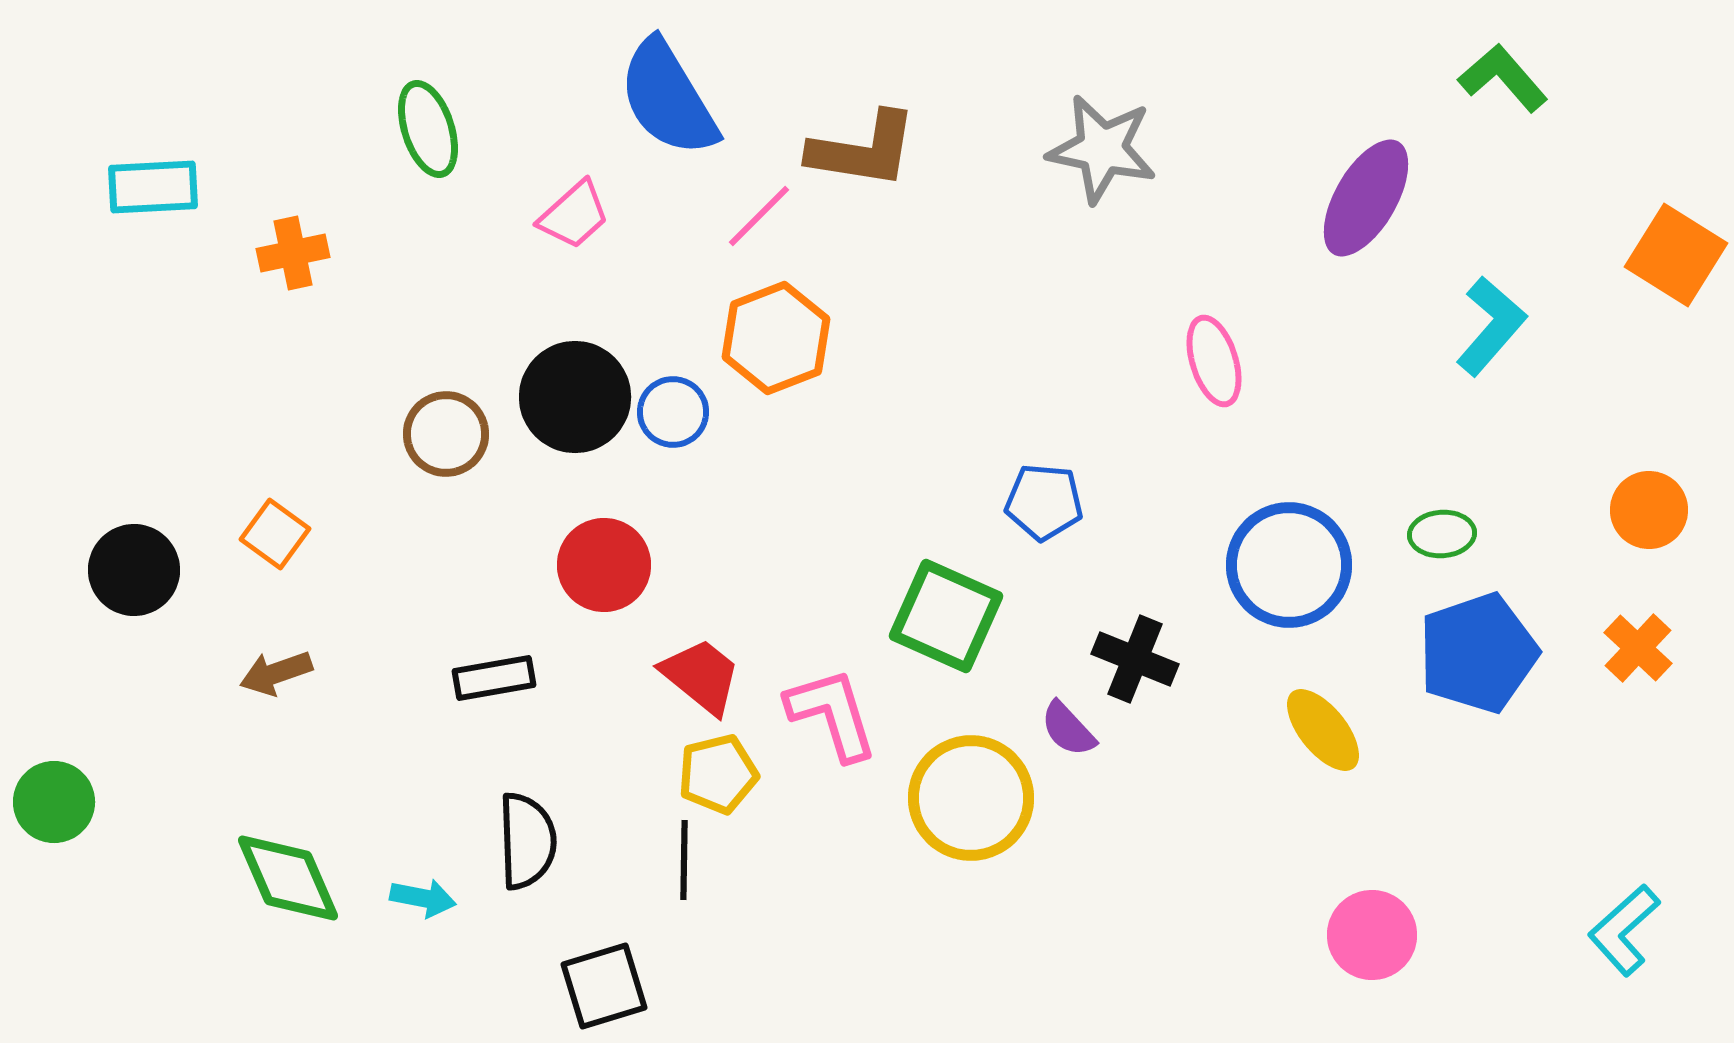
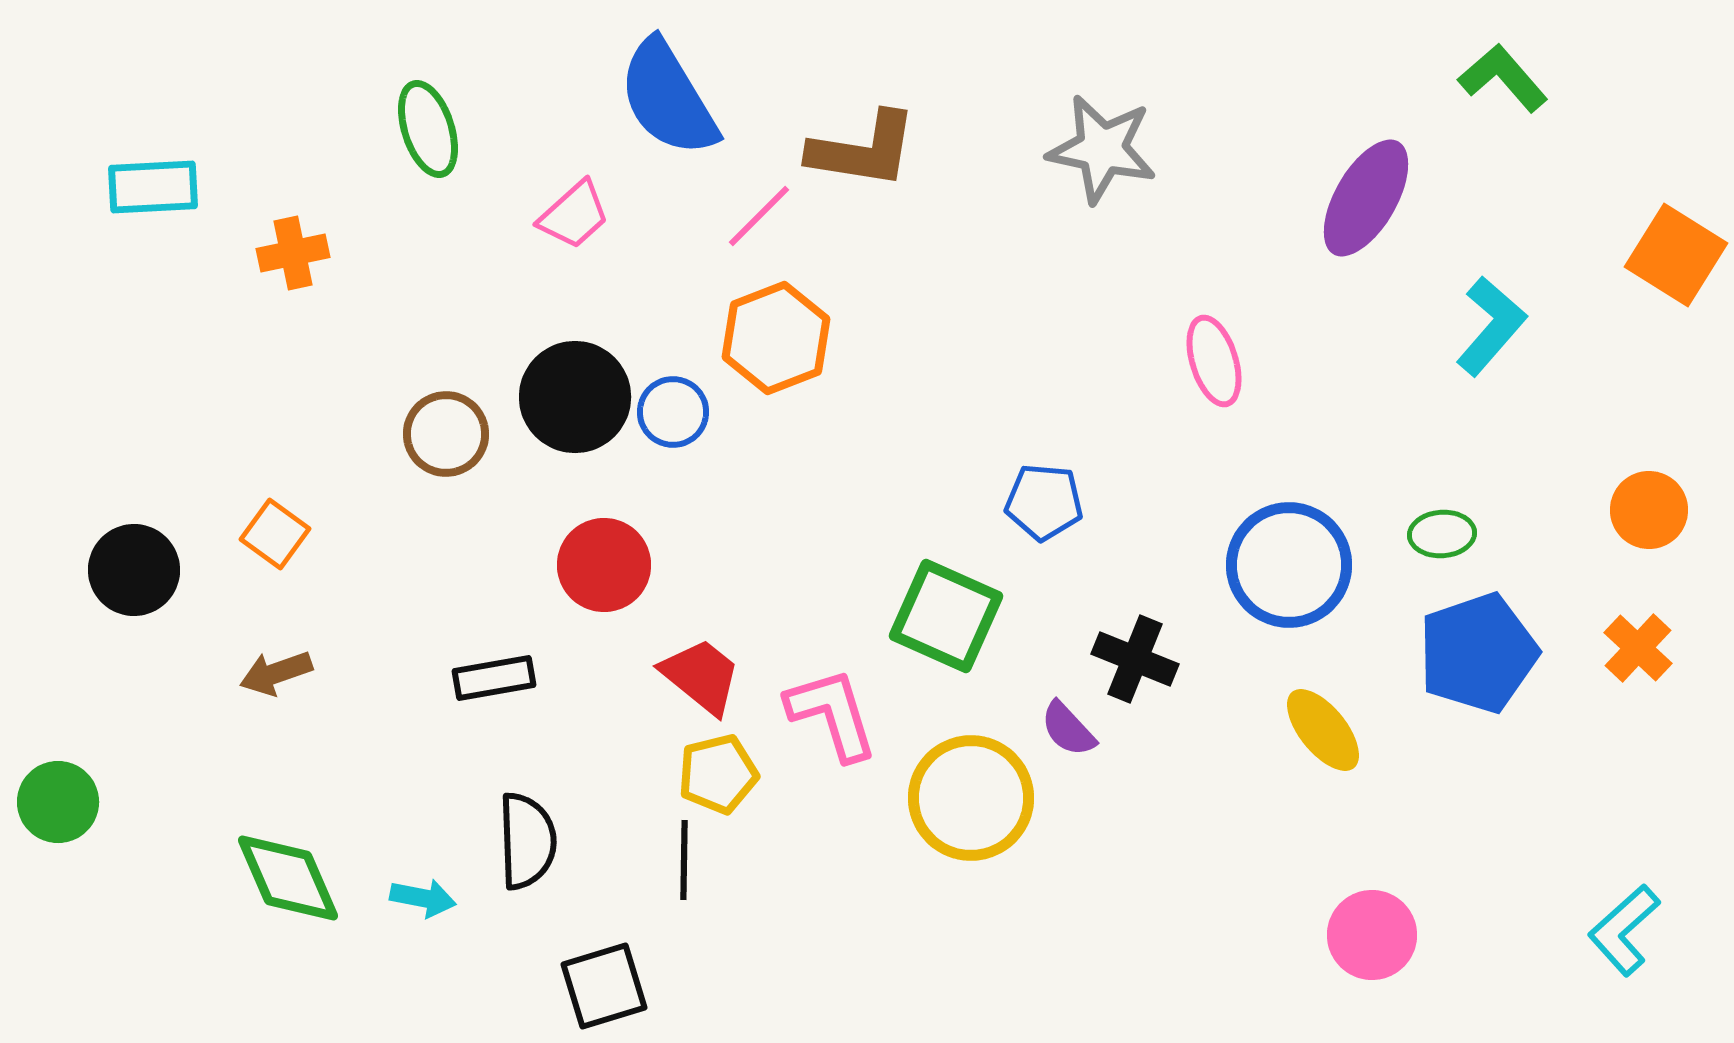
green circle at (54, 802): moved 4 px right
